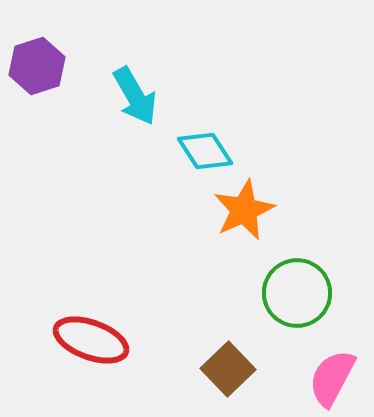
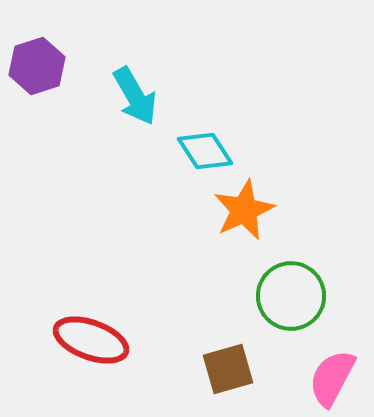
green circle: moved 6 px left, 3 px down
brown square: rotated 28 degrees clockwise
